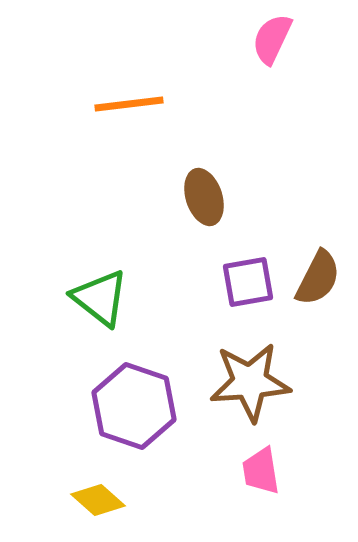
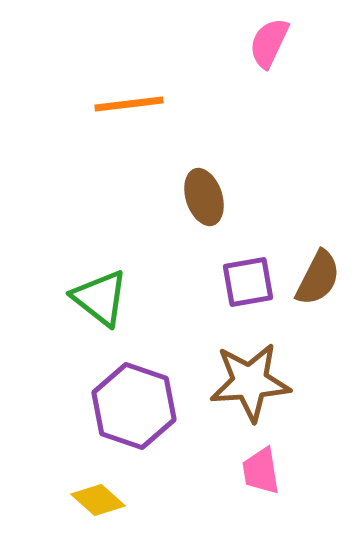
pink semicircle: moved 3 px left, 4 px down
